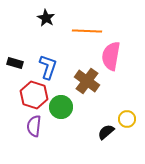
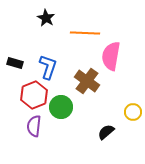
orange line: moved 2 px left, 2 px down
red hexagon: rotated 20 degrees clockwise
yellow circle: moved 6 px right, 7 px up
